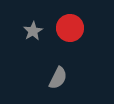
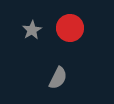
gray star: moved 1 px left, 1 px up
